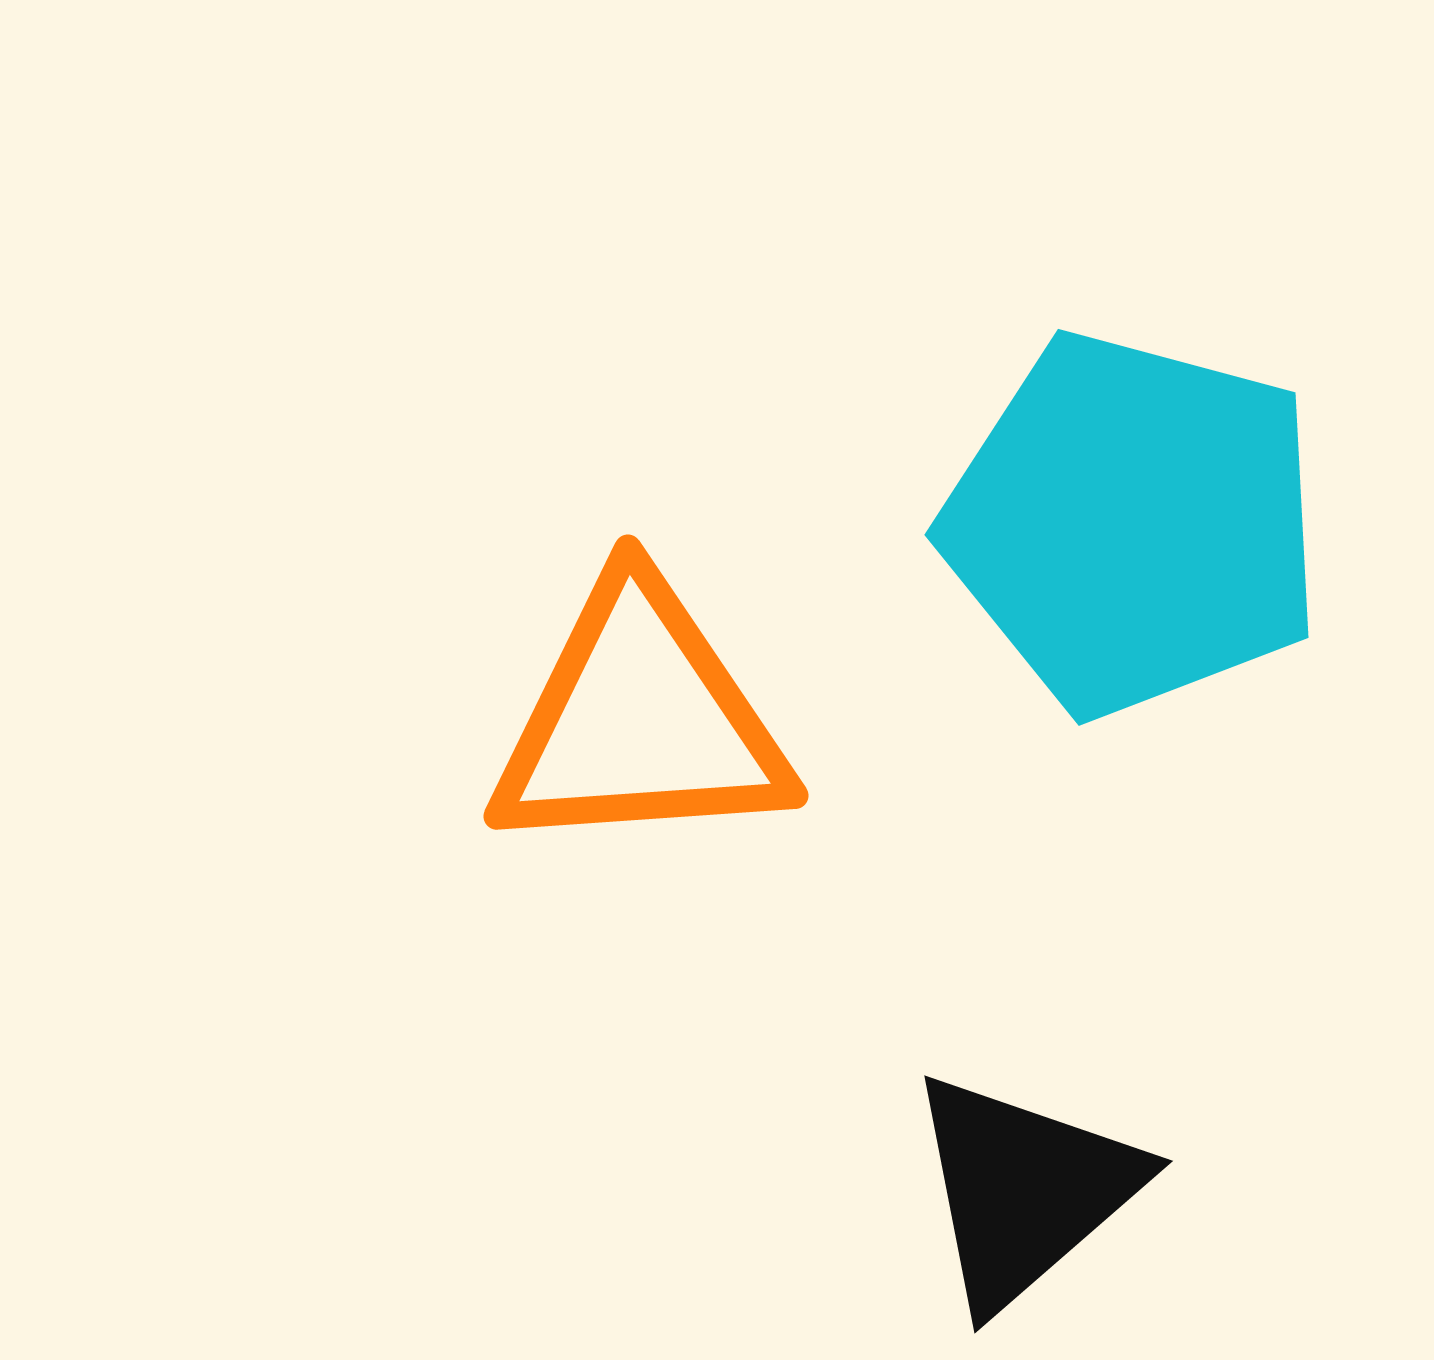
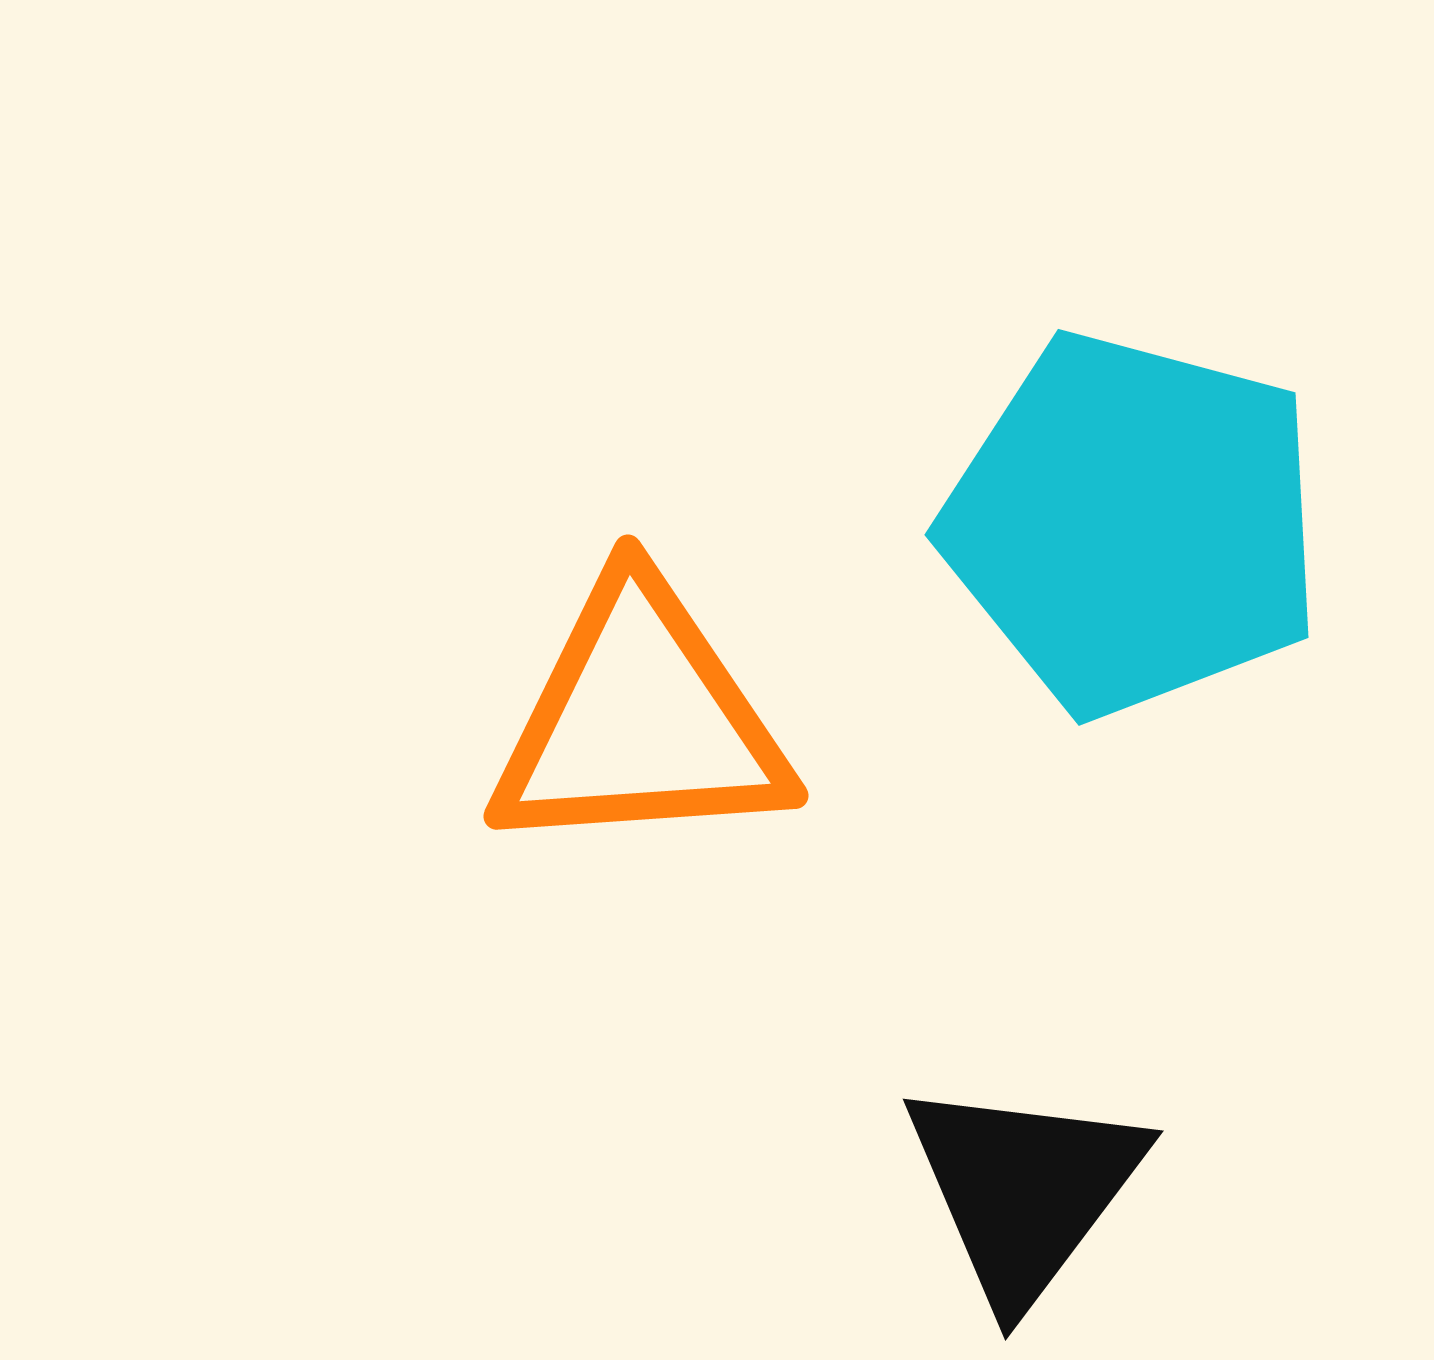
black triangle: rotated 12 degrees counterclockwise
